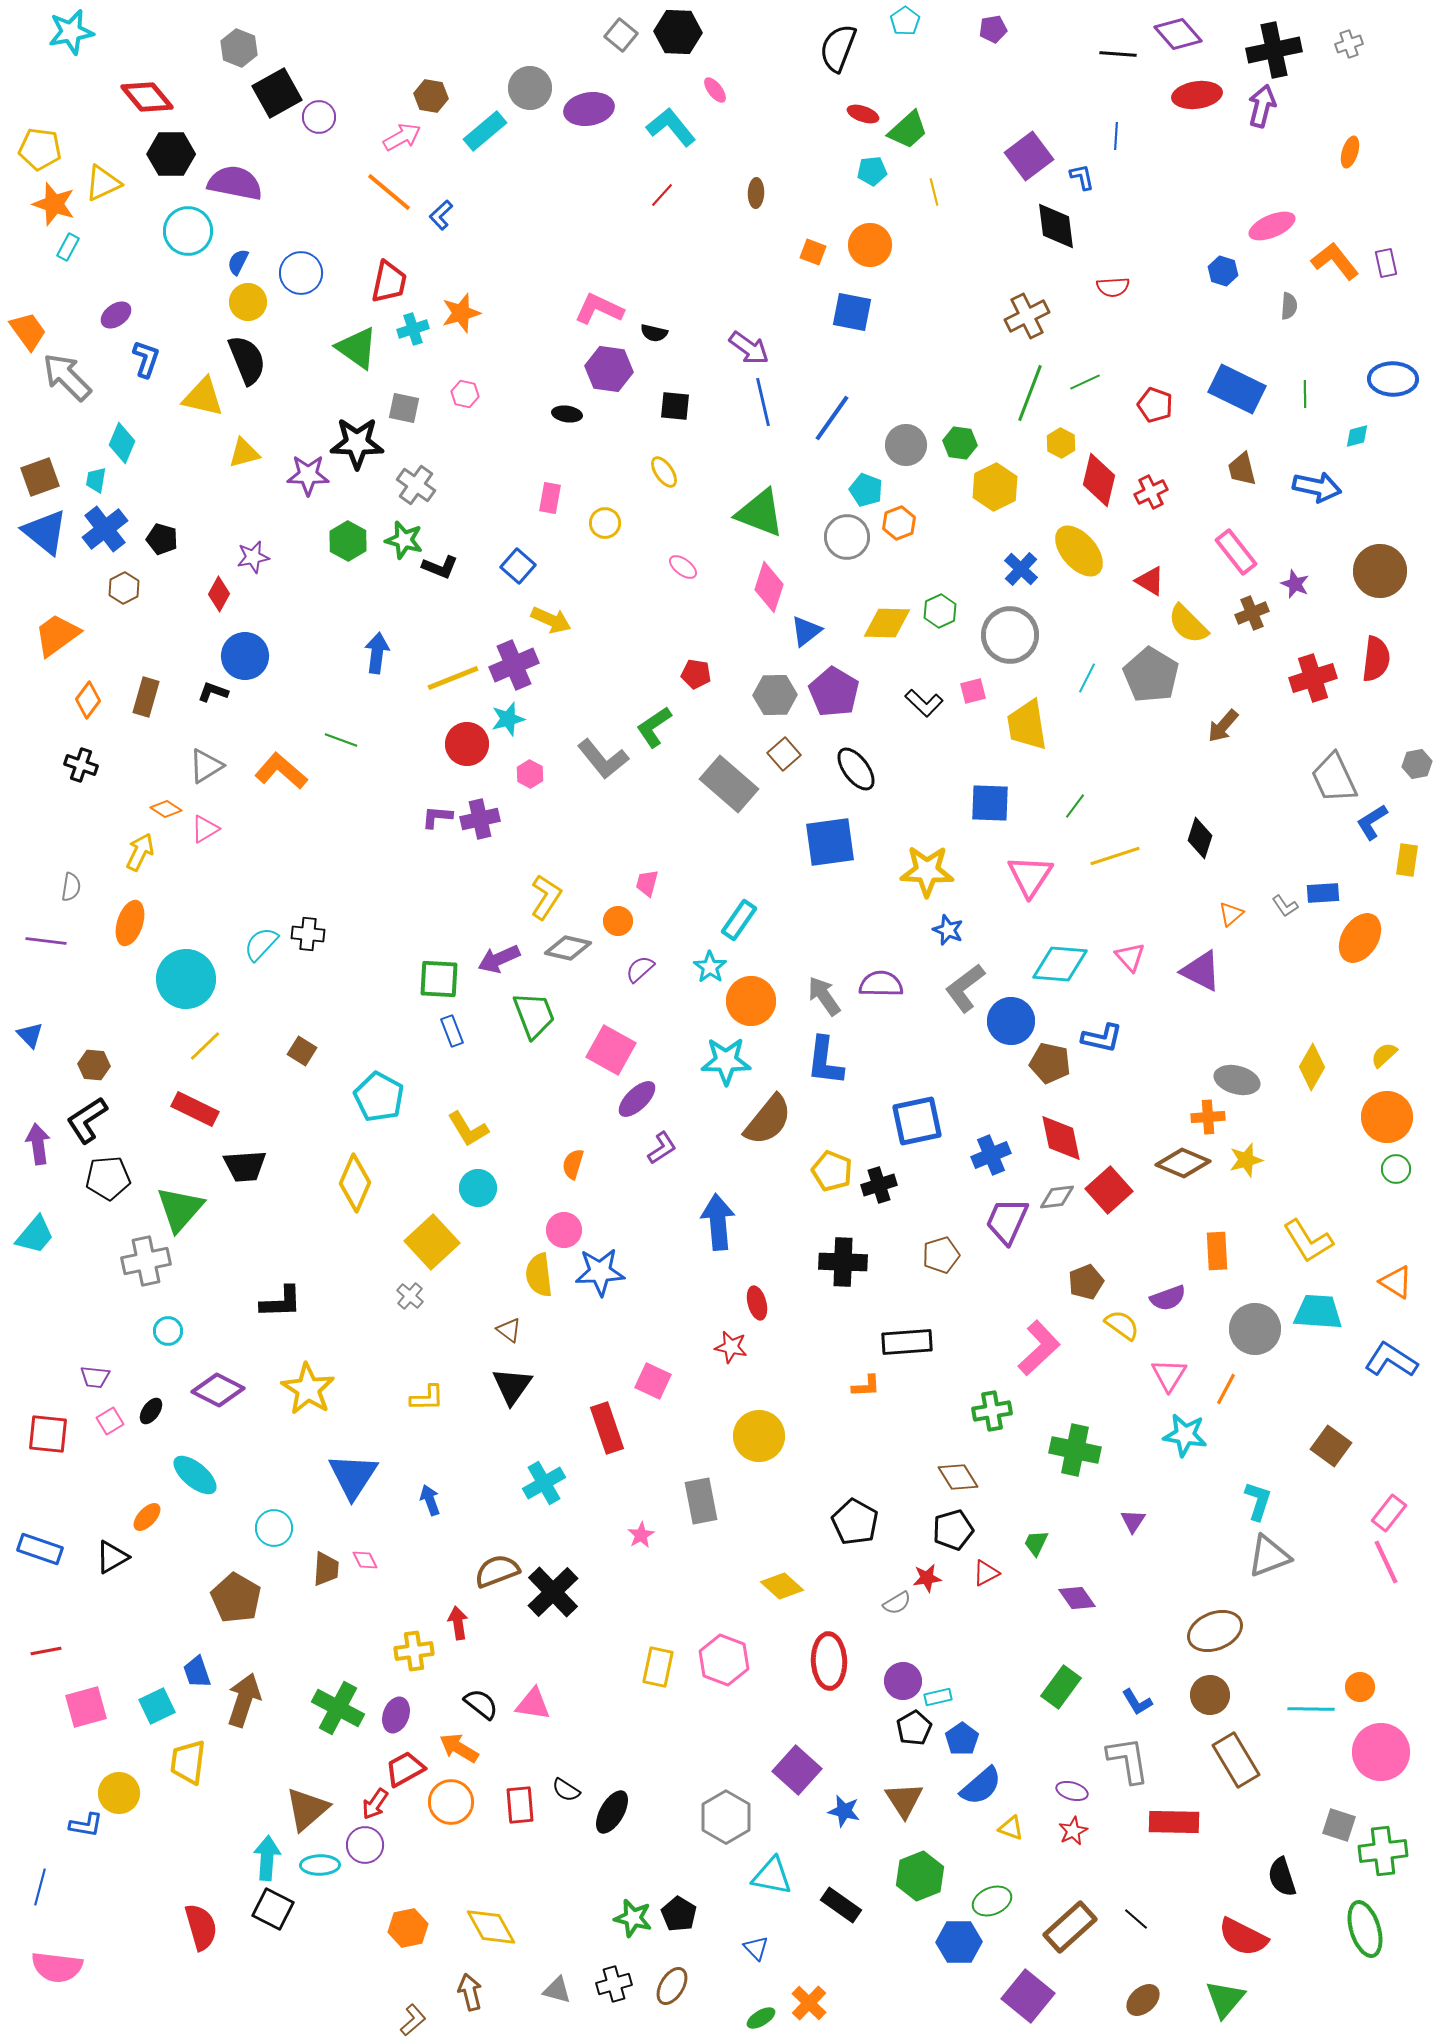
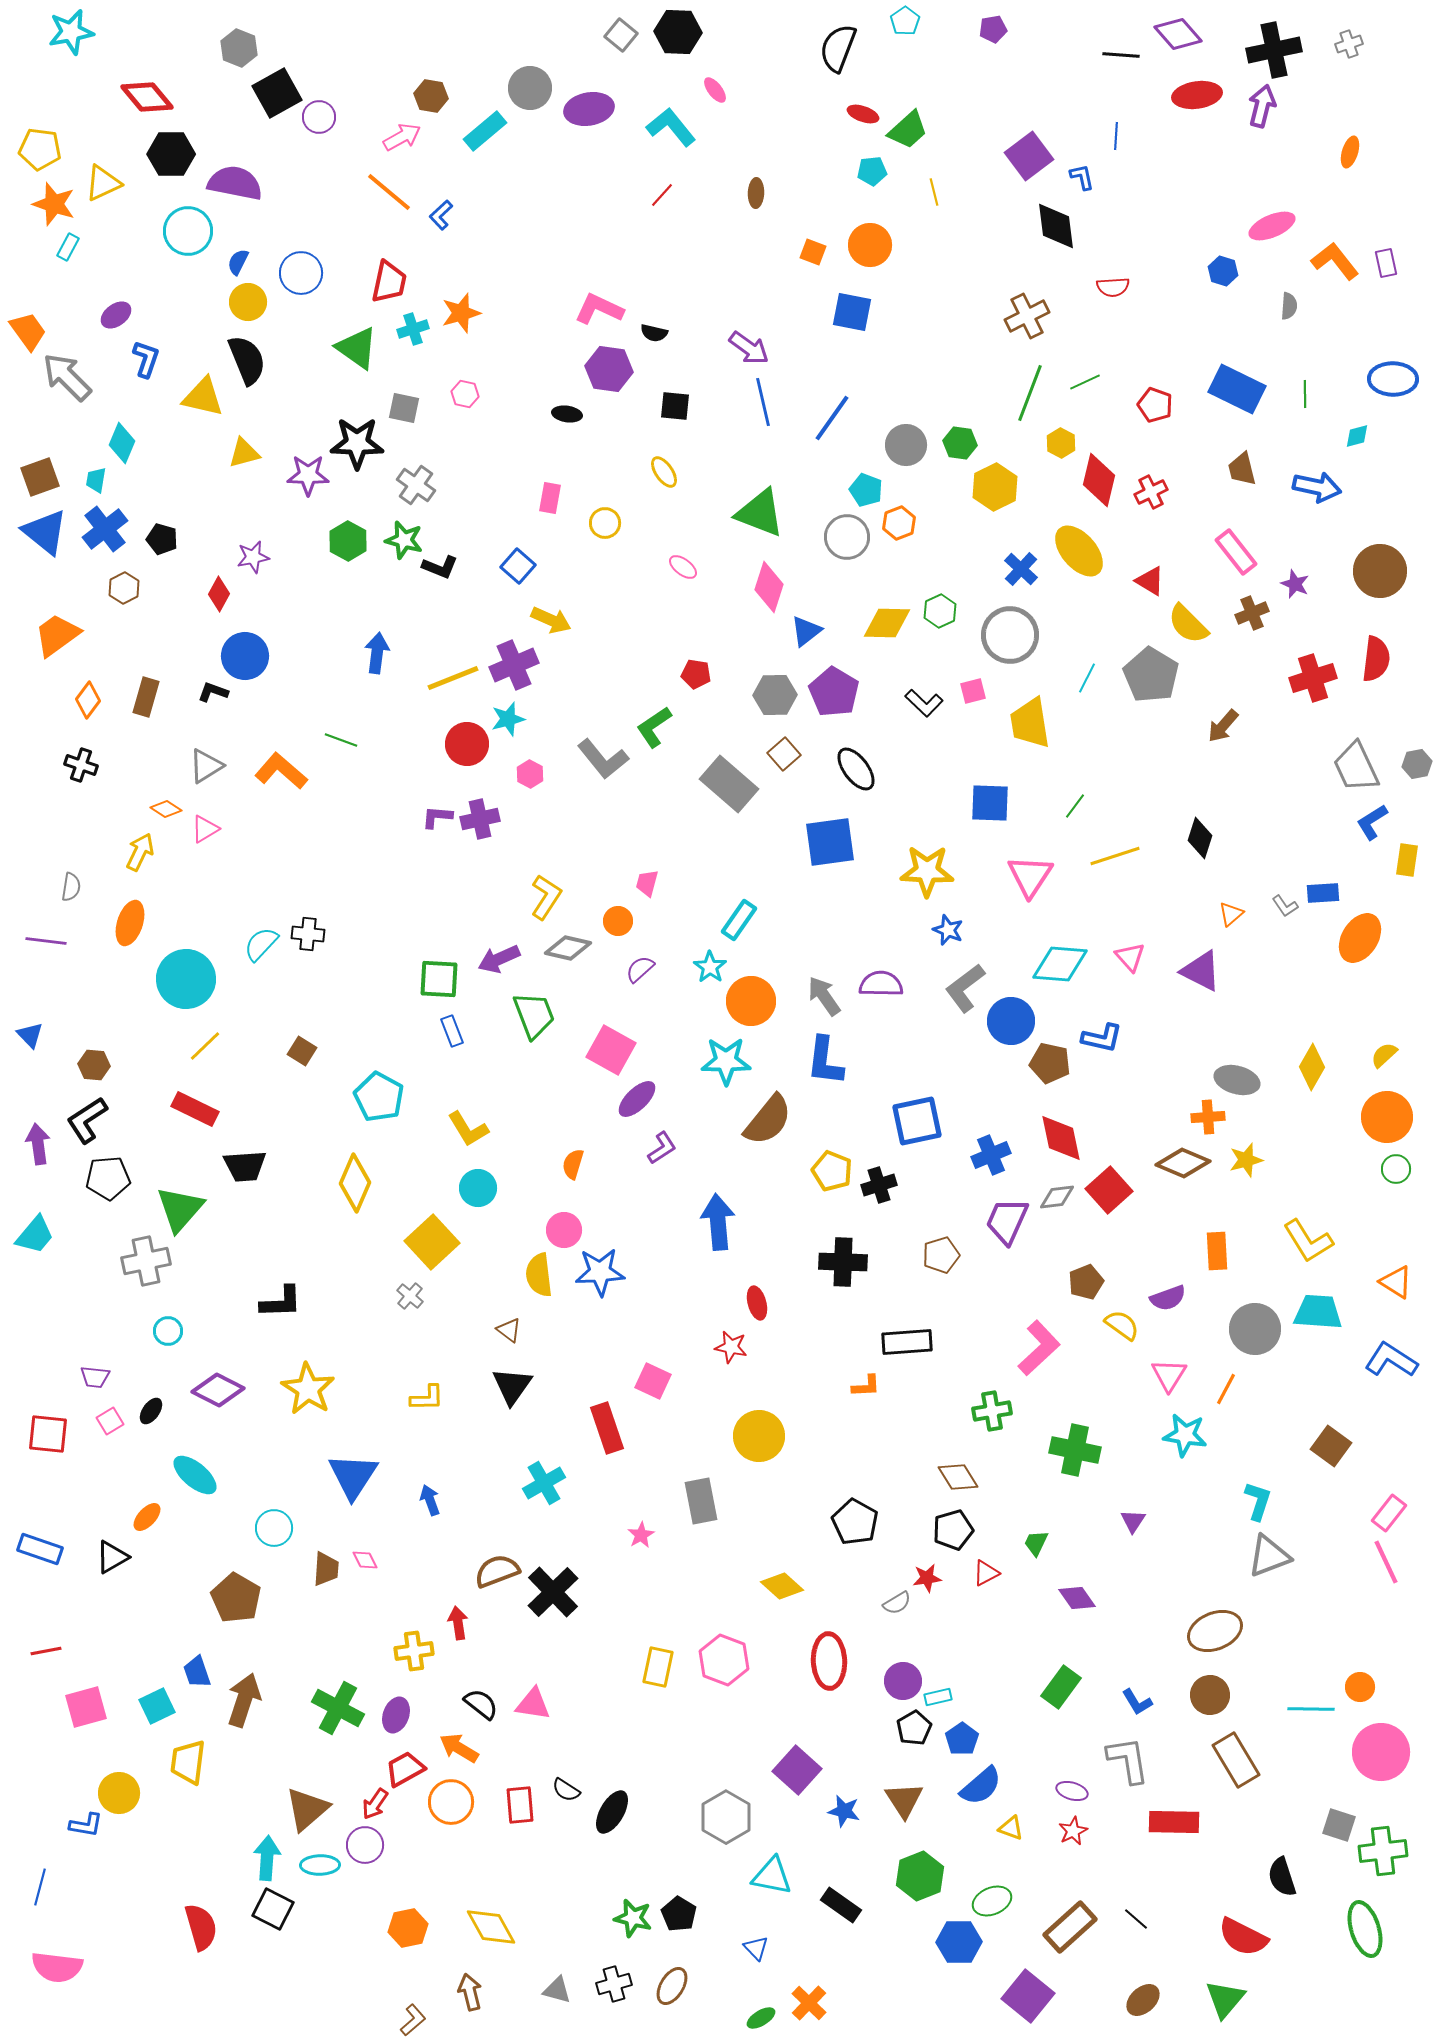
black line at (1118, 54): moved 3 px right, 1 px down
yellow trapezoid at (1027, 725): moved 3 px right, 2 px up
gray trapezoid at (1334, 778): moved 22 px right, 11 px up
